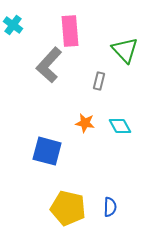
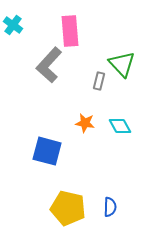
green triangle: moved 3 px left, 14 px down
